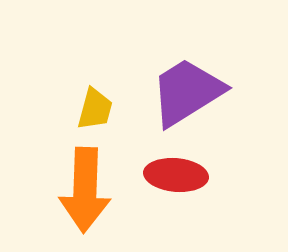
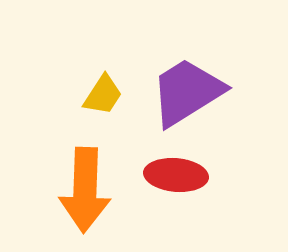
yellow trapezoid: moved 8 px right, 14 px up; rotated 18 degrees clockwise
